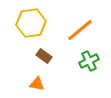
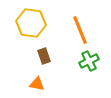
yellow hexagon: rotated 16 degrees clockwise
orange line: rotated 72 degrees counterclockwise
brown rectangle: rotated 35 degrees clockwise
